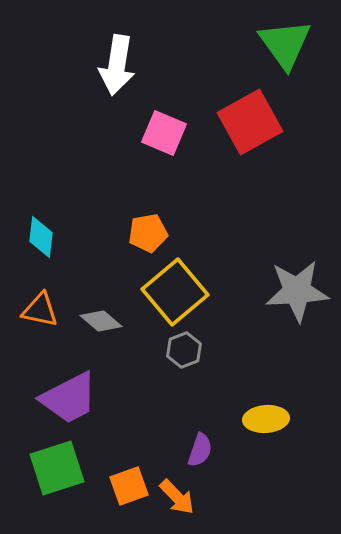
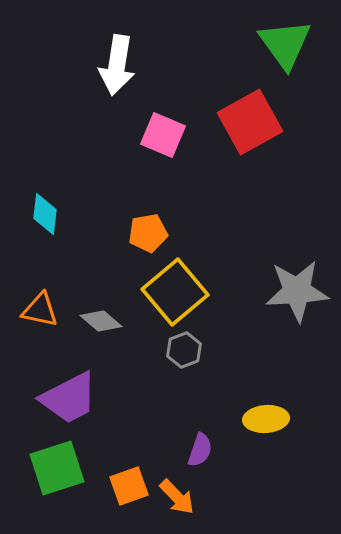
pink square: moved 1 px left, 2 px down
cyan diamond: moved 4 px right, 23 px up
